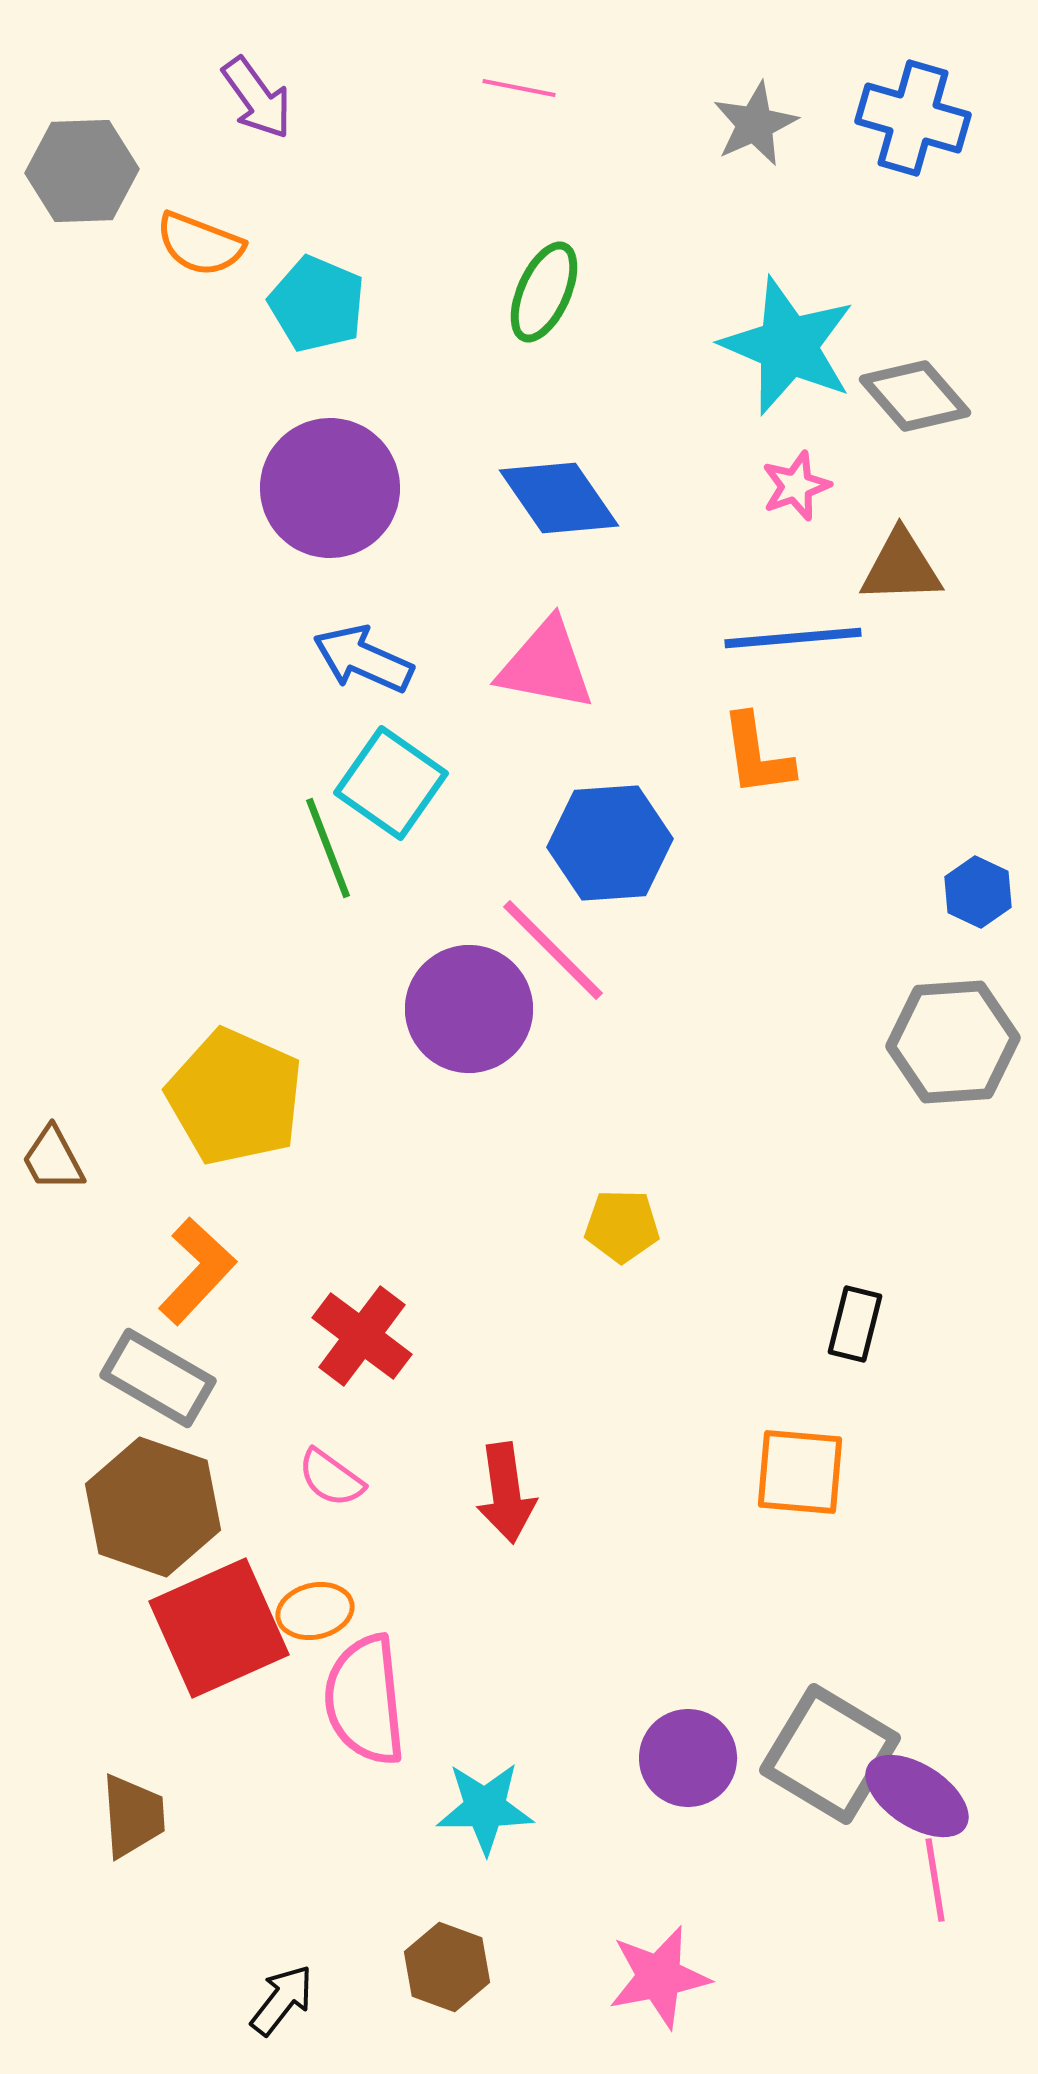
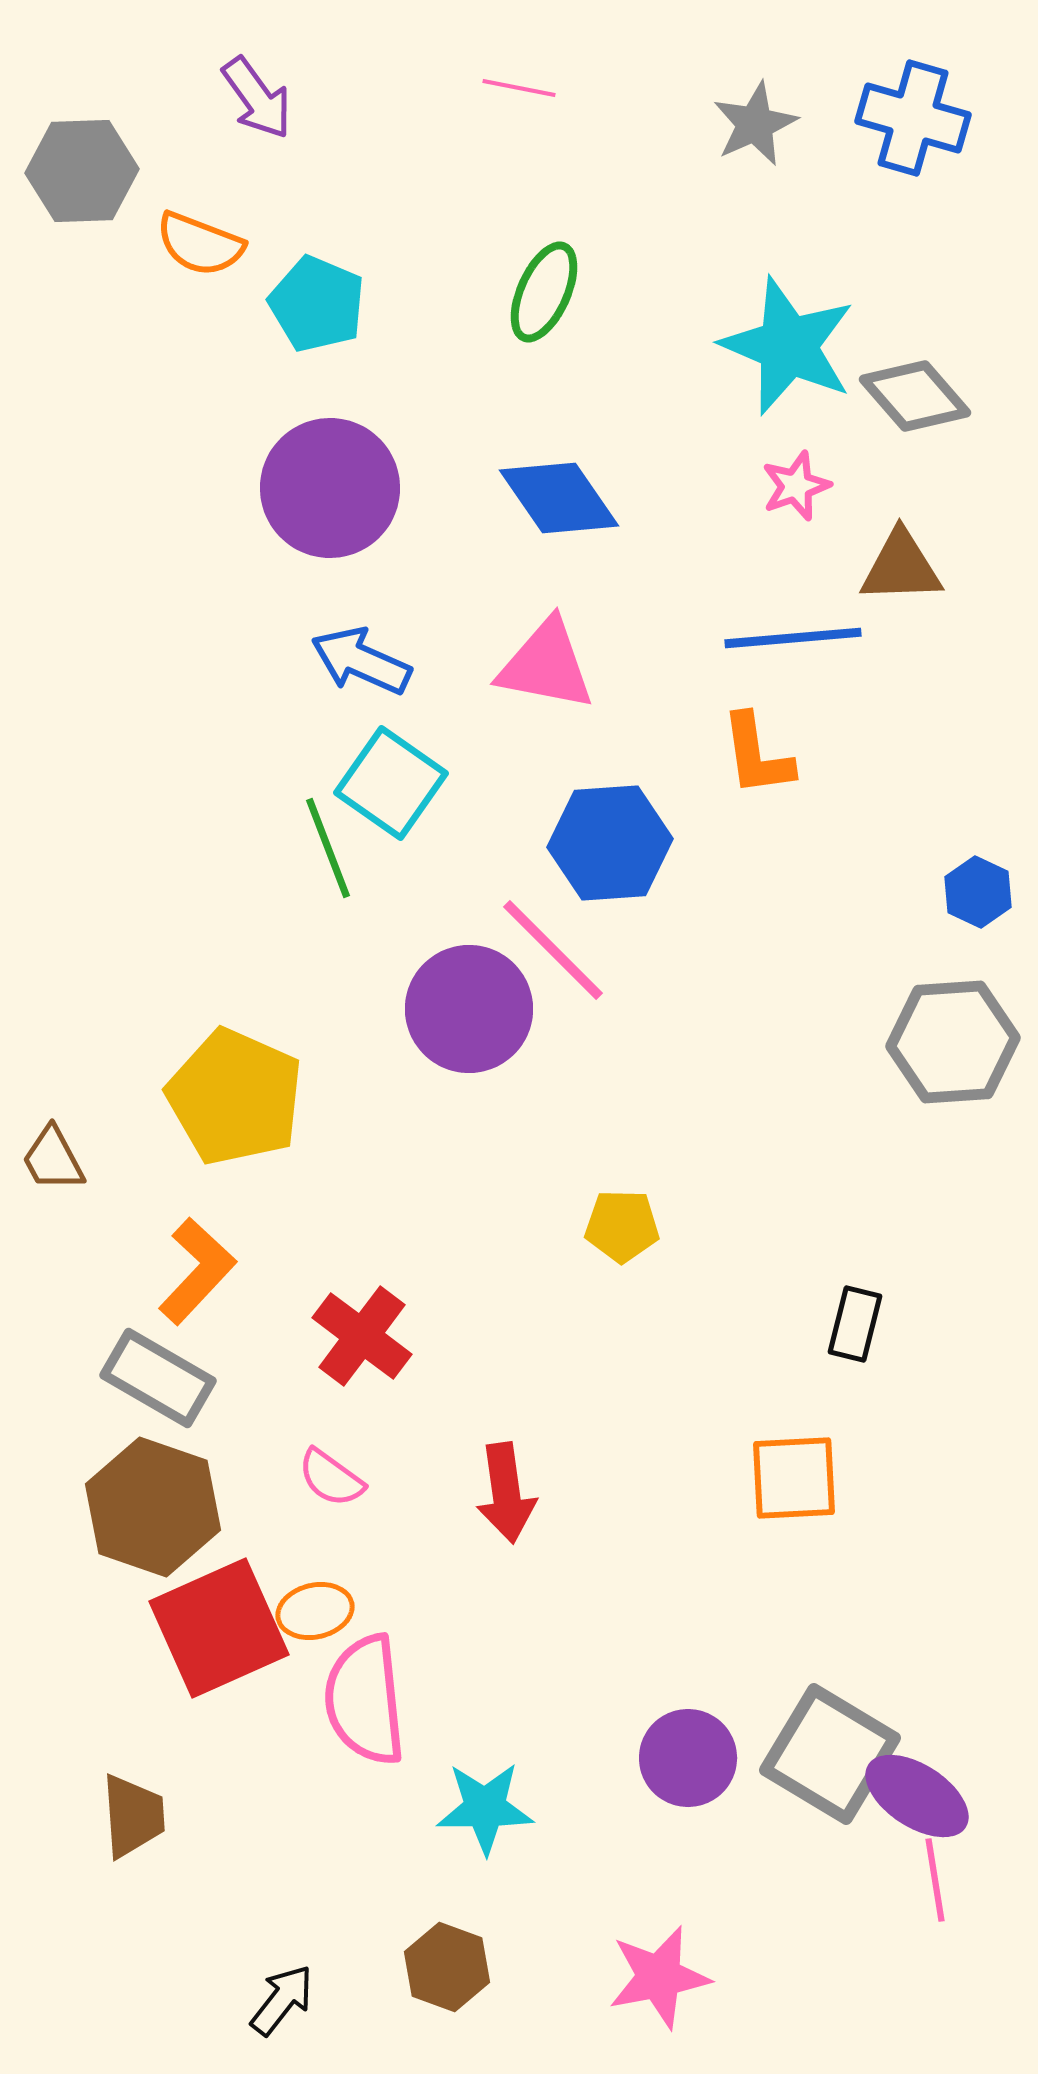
blue arrow at (363, 659): moved 2 px left, 2 px down
orange square at (800, 1472): moved 6 px left, 6 px down; rotated 8 degrees counterclockwise
